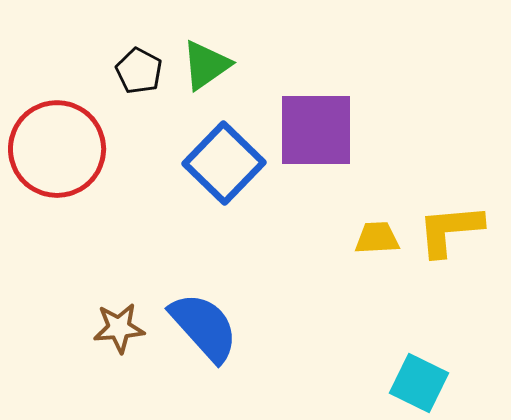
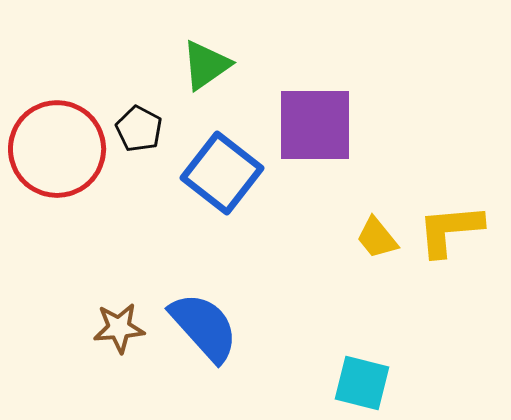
black pentagon: moved 58 px down
purple square: moved 1 px left, 5 px up
blue square: moved 2 px left, 10 px down; rotated 6 degrees counterclockwise
yellow trapezoid: rotated 126 degrees counterclockwise
cyan square: moved 57 px left; rotated 12 degrees counterclockwise
